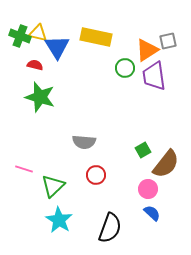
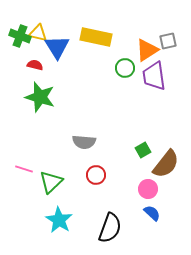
green triangle: moved 2 px left, 4 px up
